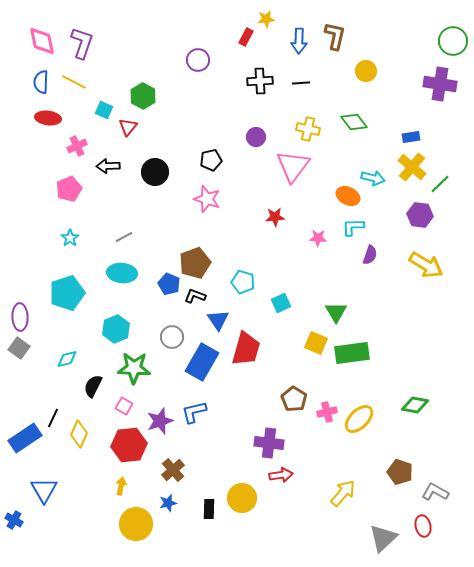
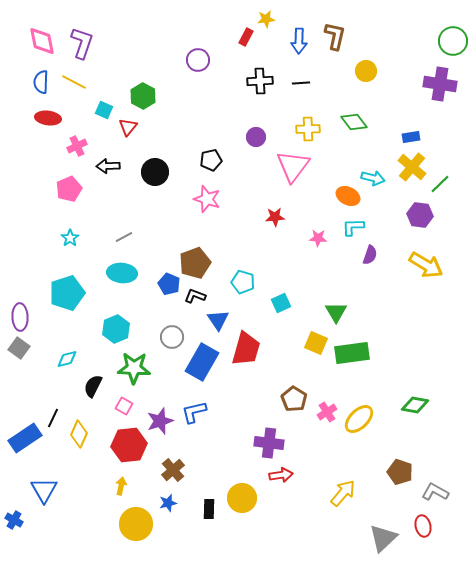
yellow cross at (308, 129): rotated 15 degrees counterclockwise
pink cross at (327, 412): rotated 18 degrees counterclockwise
